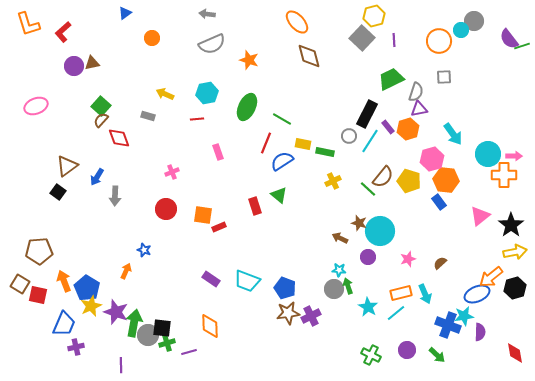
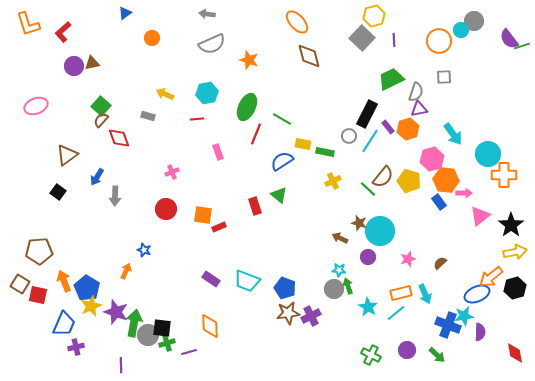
red line at (266, 143): moved 10 px left, 9 px up
pink arrow at (514, 156): moved 50 px left, 37 px down
brown triangle at (67, 166): moved 11 px up
